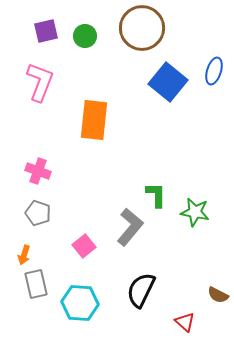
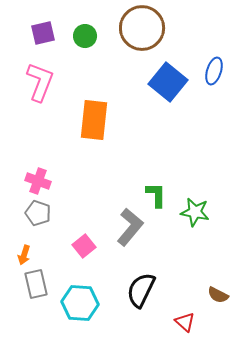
purple square: moved 3 px left, 2 px down
pink cross: moved 10 px down
